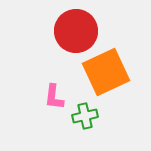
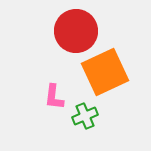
orange square: moved 1 px left
green cross: rotated 10 degrees counterclockwise
